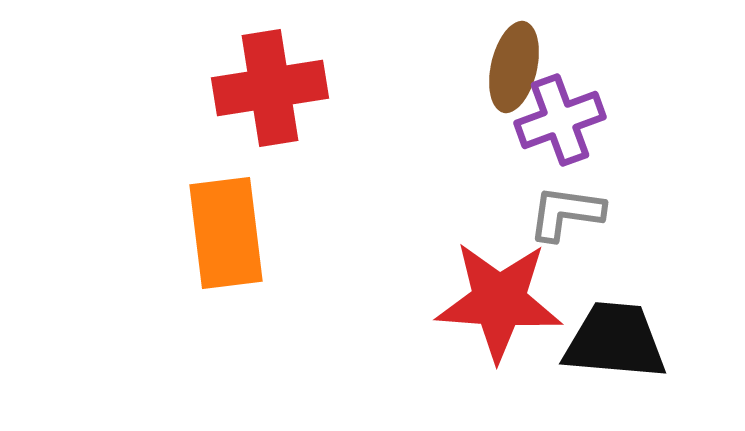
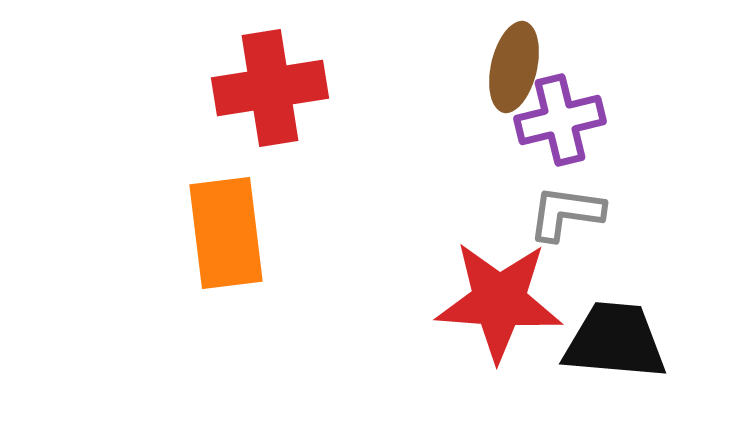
purple cross: rotated 6 degrees clockwise
